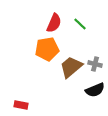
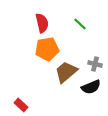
red semicircle: moved 12 px left; rotated 36 degrees counterclockwise
brown trapezoid: moved 5 px left, 5 px down
black semicircle: moved 4 px left, 3 px up
red rectangle: rotated 32 degrees clockwise
